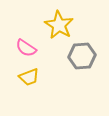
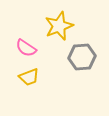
yellow star: moved 1 px down; rotated 20 degrees clockwise
gray hexagon: moved 1 px down
